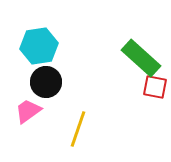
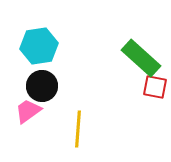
black circle: moved 4 px left, 4 px down
yellow line: rotated 15 degrees counterclockwise
